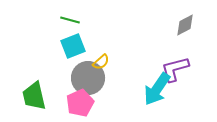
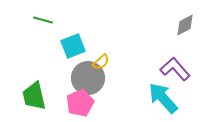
green line: moved 27 px left
purple L-shape: rotated 64 degrees clockwise
cyan arrow: moved 6 px right, 9 px down; rotated 104 degrees clockwise
